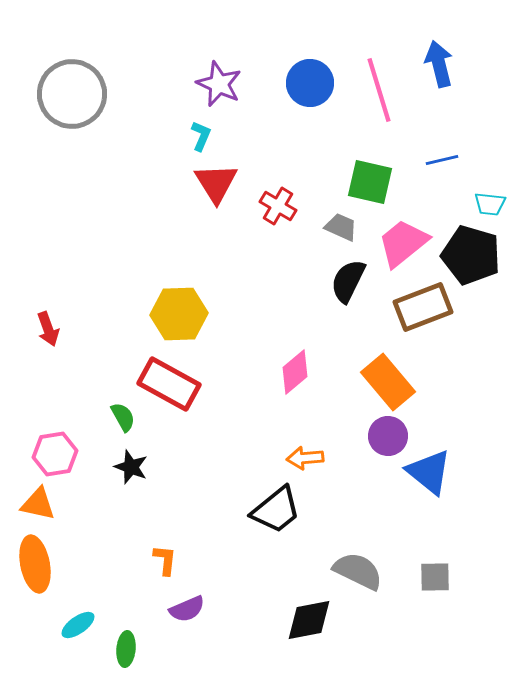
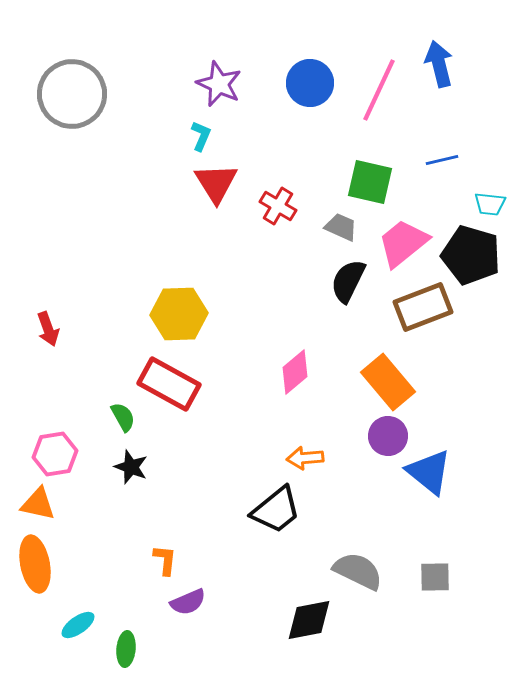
pink line: rotated 42 degrees clockwise
purple semicircle: moved 1 px right, 7 px up
